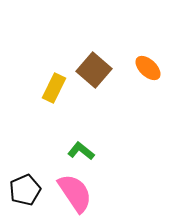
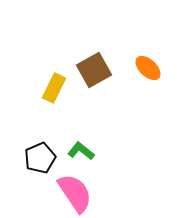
brown square: rotated 20 degrees clockwise
black pentagon: moved 15 px right, 32 px up
